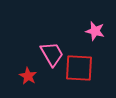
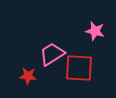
pink trapezoid: rotated 92 degrees counterclockwise
red star: rotated 24 degrees counterclockwise
